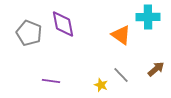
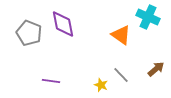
cyan cross: rotated 25 degrees clockwise
